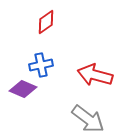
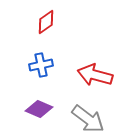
purple diamond: moved 16 px right, 20 px down
